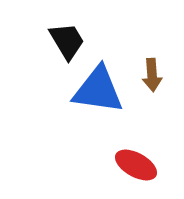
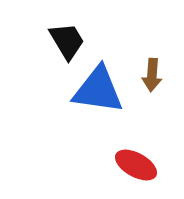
brown arrow: rotated 8 degrees clockwise
